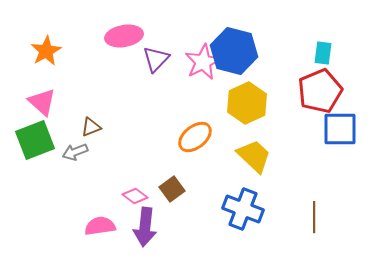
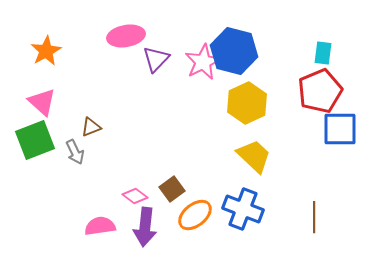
pink ellipse: moved 2 px right
orange ellipse: moved 78 px down
gray arrow: rotated 95 degrees counterclockwise
